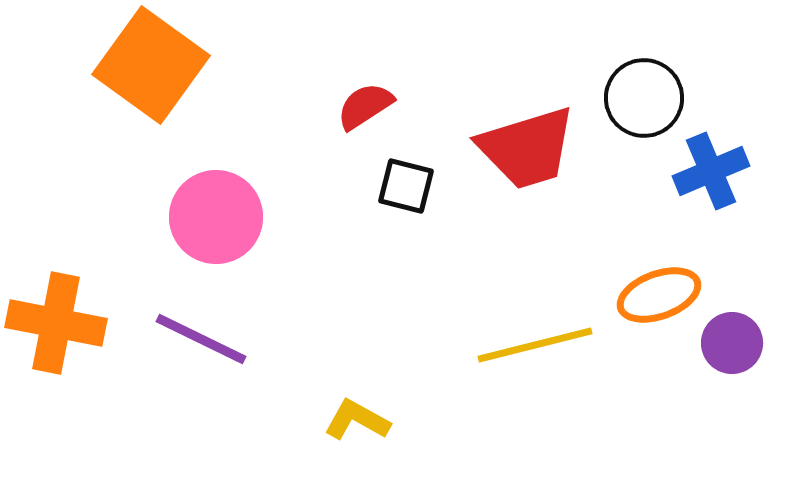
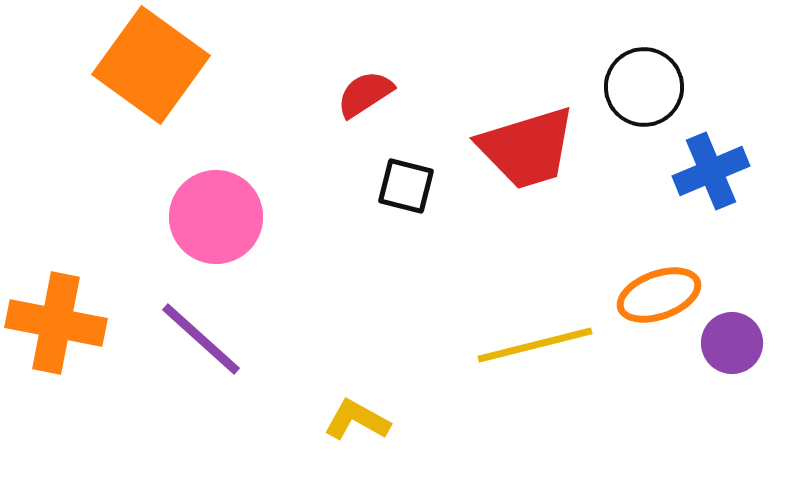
black circle: moved 11 px up
red semicircle: moved 12 px up
purple line: rotated 16 degrees clockwise
